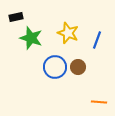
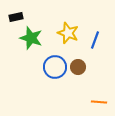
blue line: moved 2 px left
